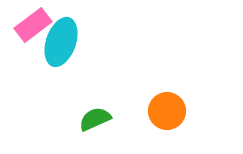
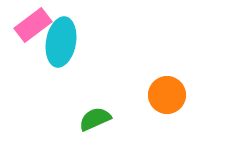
cyan ellipse: rotated 9 degrees counterclockwise
orange circle: moved 16 px up
